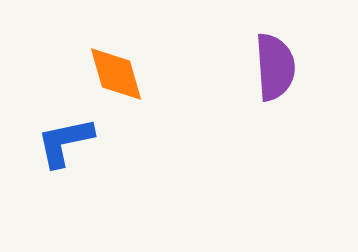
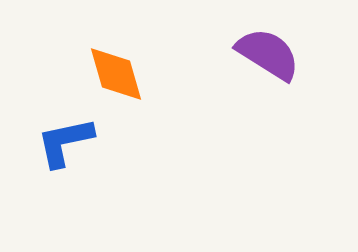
purple semicircle: moved 7 px left, 13 px up; rotated 54 degrees counterclockwise
